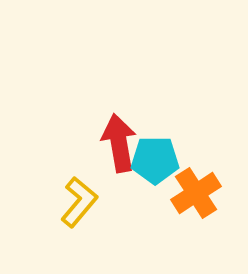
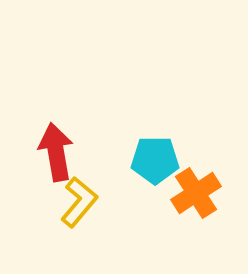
red arrow: moved 63 px left, 9 px down
